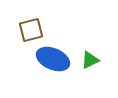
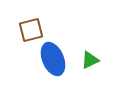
blue ellipse: rotated 44 degrees clockwise
